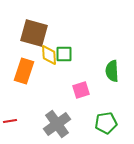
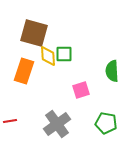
yellow diamond: moved 1 px left, 1 px down
green pentagon: rotated 20 degrees clockwise
